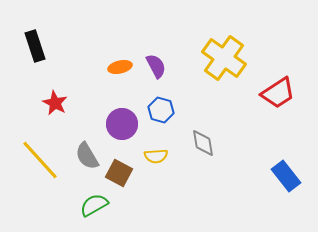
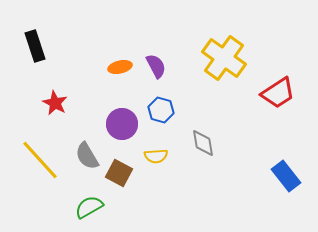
green semicircle: moved 5 px left, 2 px down
